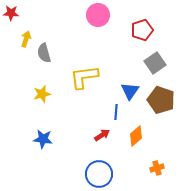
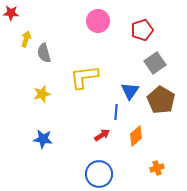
pink circle: moved 6 px down
brown pentagon: rotated 12 degrees clockwise
